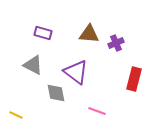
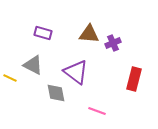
purple cross: moved 3 px left
yellow line: moved 6 px left, 37 px up
